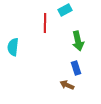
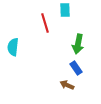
cyan rectangle: rotated 64 degrees counterclockwise
red line: rotated 18 degrees counterclockwise
green arrow: moved 3 px down; rotated 24 degrees clockwise
blue rectangle: rotated 16 degrees counterclockwise
